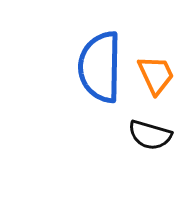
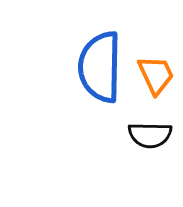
black semicircle: rotated 15 degrees counterclockwise
